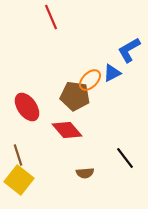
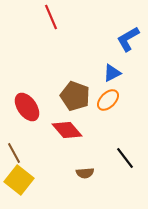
blue L-shape: moved 1 px left, 11 px up
orange ellipse: moved 18 px right, 20 px down
brown pentagon: rotated 12 degrees clockwise
brown line: moved 4 px left, 2 px up; rotated 10 degrees counterclockwise
